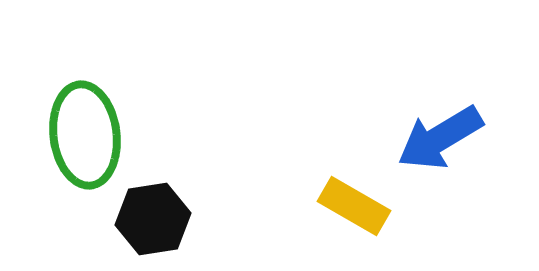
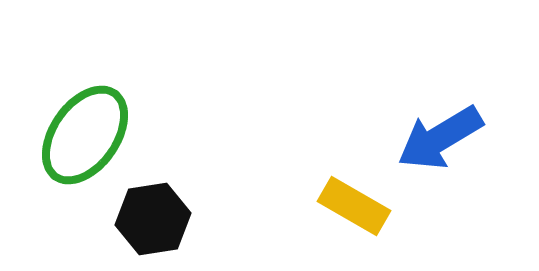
green ellipse: rotated 42 degrees clockwise
